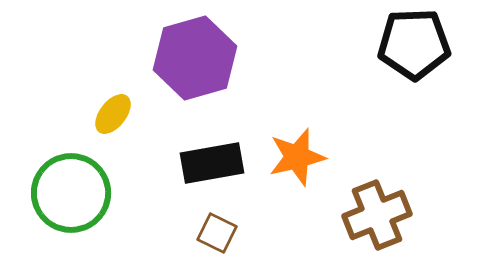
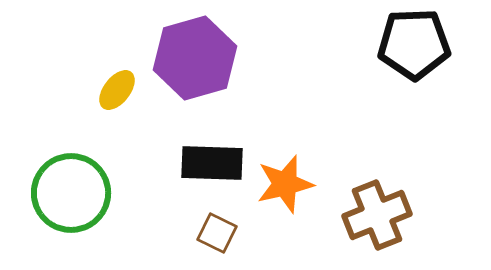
yellow ellipse: moved 4 px right, 24 px up
orange star: moved 12 px left, 27 px down
black rectangle: rotated 12 degrees clockwise
